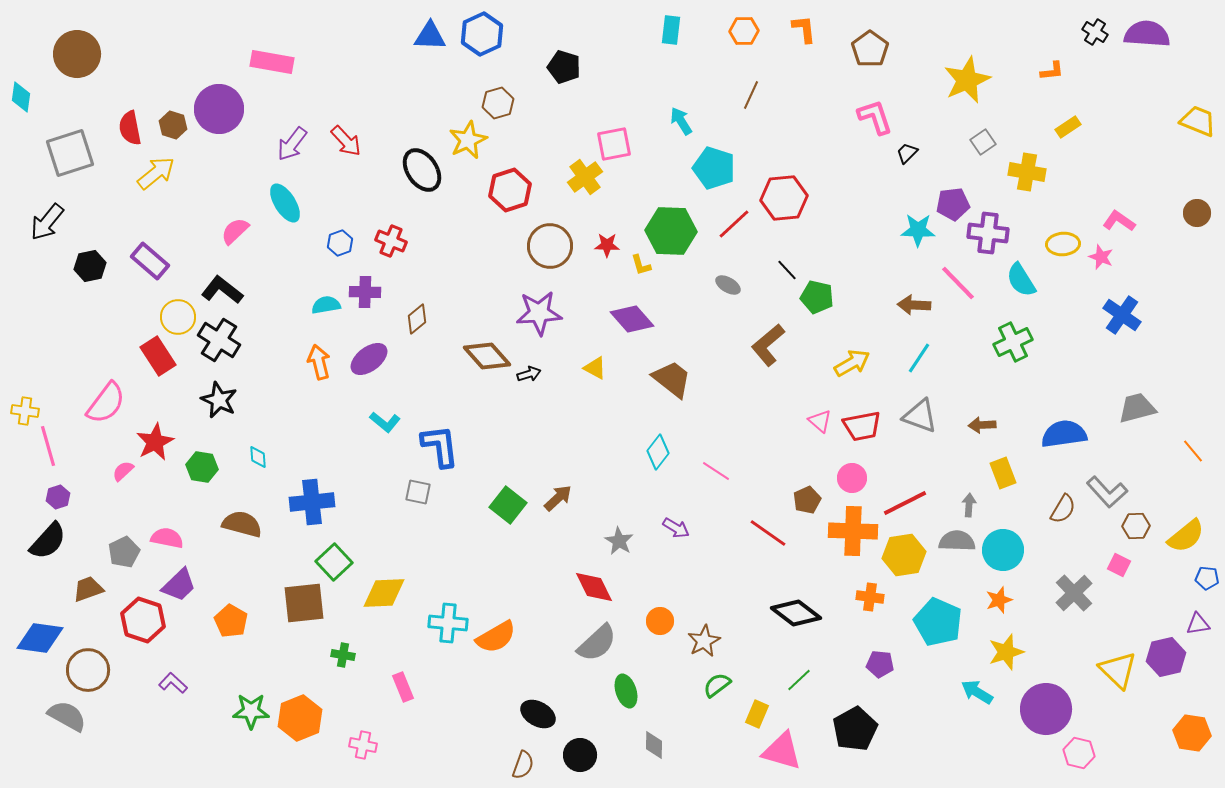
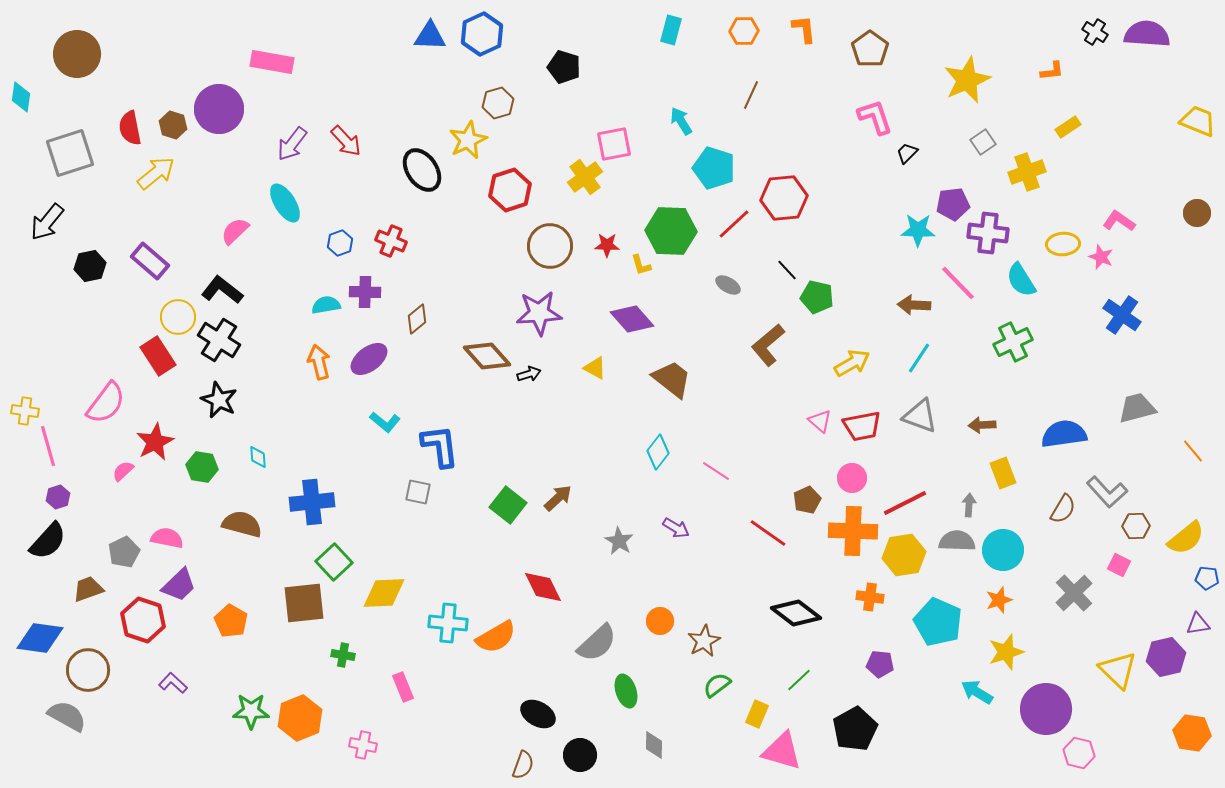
cyan rectangle at (671, 30): rotated 8 degrees clockwise
yellow cross at (1027, 172): rotated 30 degrees counterclockwise
yellow semicircle at (1186, 536): moved 2 px down
red diamond at (594, 587): moved 51 px left
